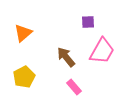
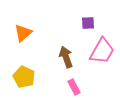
purple square: moved 1 px down
brown arrow: rotated 20 degrees clockwise
yellow pentagon: rotated 20 degrees counterclockwise
pink rectangle: rotated 14 degrees clockwise
